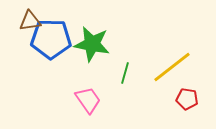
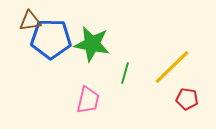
yellow line: rotated 6 degrees counterclockwise
pink trapezoid: rotated 48 degrees clockwise
